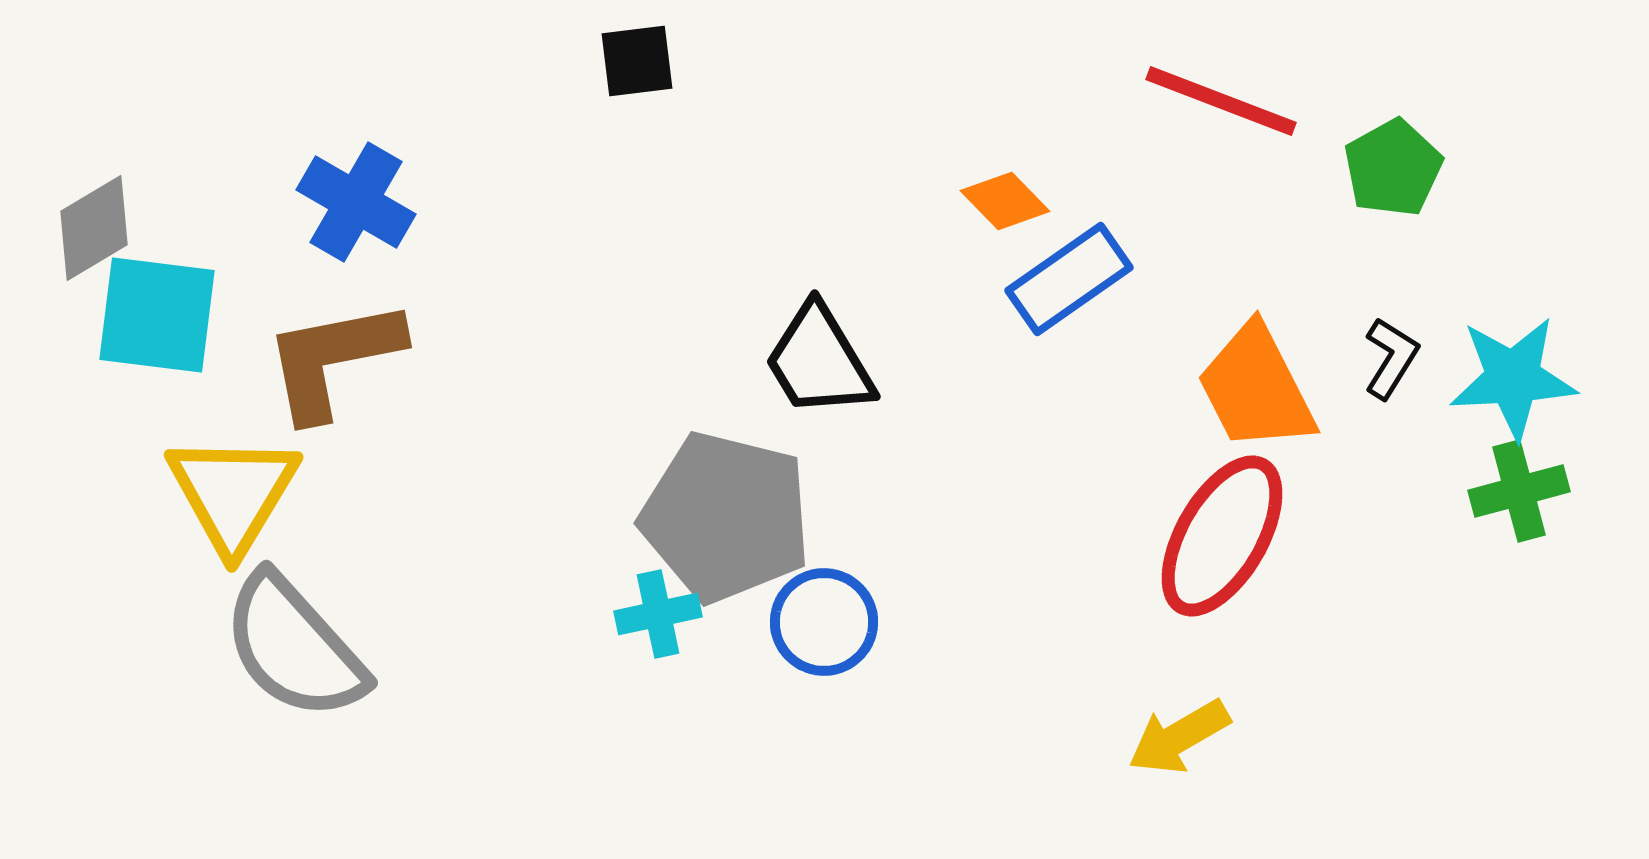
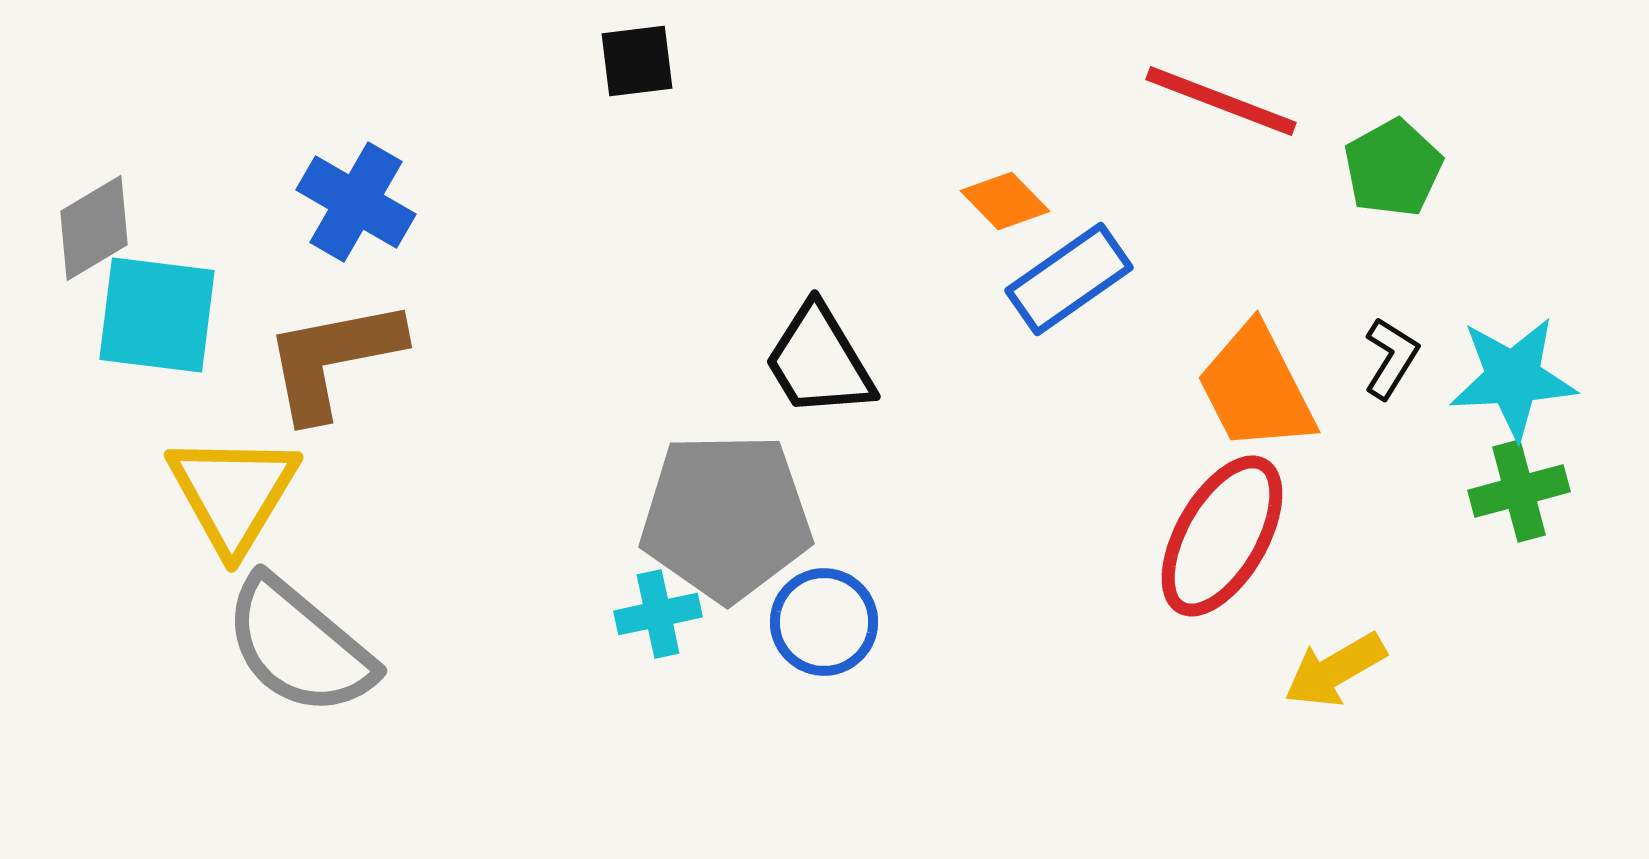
gray pentagon: rotated 15 degrees counterclockwise
gray semicircle: moved 5 px right, 1 px up; rotated 8 degrees counterclockwise
yellow arrow: moved 156 px right, 67 px up
